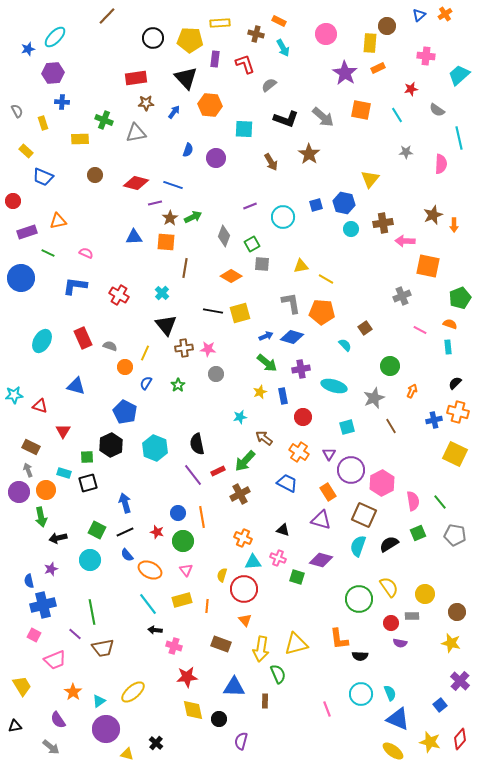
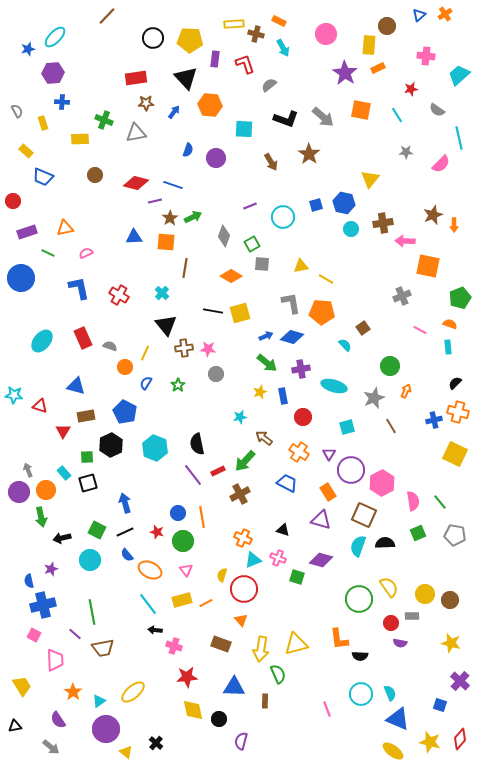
yellow rectangle at (220, 23): moved 14 px right, 1 px down
yellow rectangle at (370, 43): moved 1 px left, 2 px down
pink semicircle at (441, 164): rotated 42 degrees clockwise
purple line at (155, 203): moved 2 px up
orange triangle at (58, 221): moved 7 px right, 7 px down
pink semicircle at (86, 253): rotated 48 degrees counterclockwise
blue L-shape at (75, 286): moved 4 px right, 2 px down; rotated 70 degrees clockwise
brown square at (365, 328): moved 2 px left
cyan ellipse at (42, 341): rotated 10 degrees clockwise
orange arrow at (412, 391): moved 6 px left
cyan star at (14, 395): rotated 12 degrees clockwise
brown rectangle at (31, 447): moved 55 px right, 31 px up; rotated 36 degrees counterclockwise
cyan rectangle at (64, 473): rotated 32 degrees clockwise
black arrow at (58, 538): moved 4 px right
black semicircle at (389, 544): moved 4 px left, 1 px up; rotated 30 degrees clockwise
cyan triangle at (253, 562): moved 2 px up; rotated 18 degrees counterclockwise
orange line at (207, 606): moved 1 px left, 3 px up; rotated 56 degrees clockwise
brown circle at (457, 612): moved 7 px left, 12 px up
orange triangle at (245, 620): moved 4 px left
pink trapezoid at (55, 660): rotated 70 degrees counterclockwise
blue square at (440, 705): rotated 32 degrees counterclockwise
yellow triangle at (127, 754): moved 1 px left, 2 px up; rotated 24 degrees clockwise
